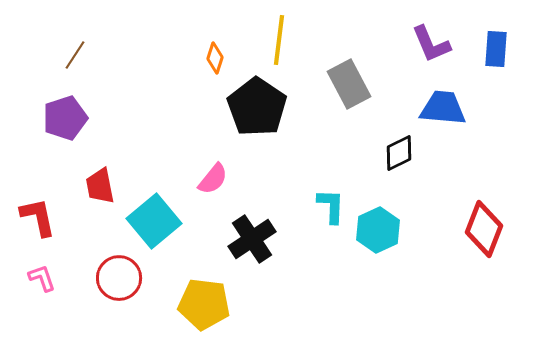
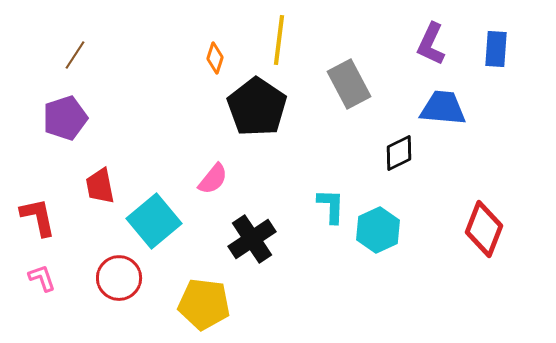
purple L-shape: rotated 48 degrees clockwise
